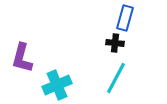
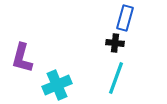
cyan line: rotated 8 degrees counterclockwise
